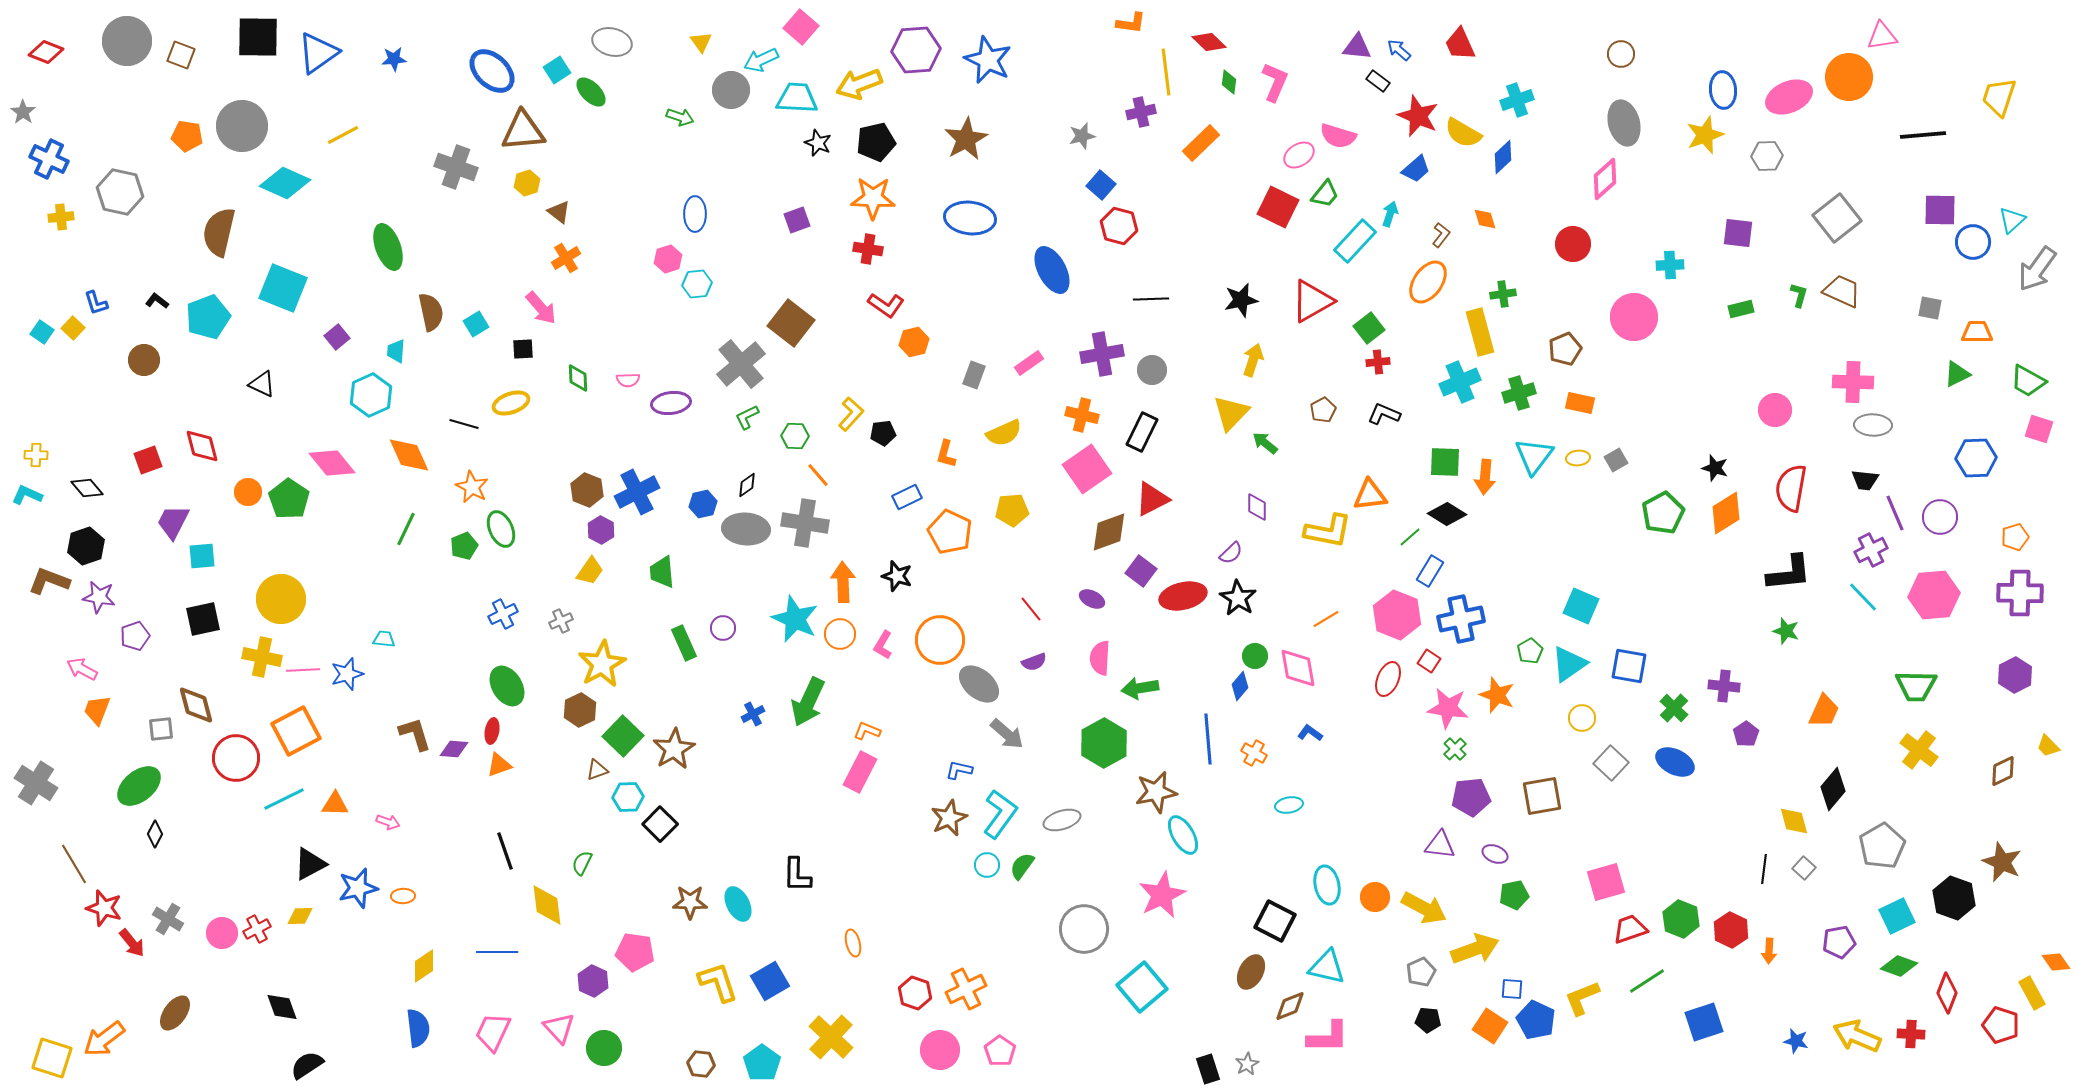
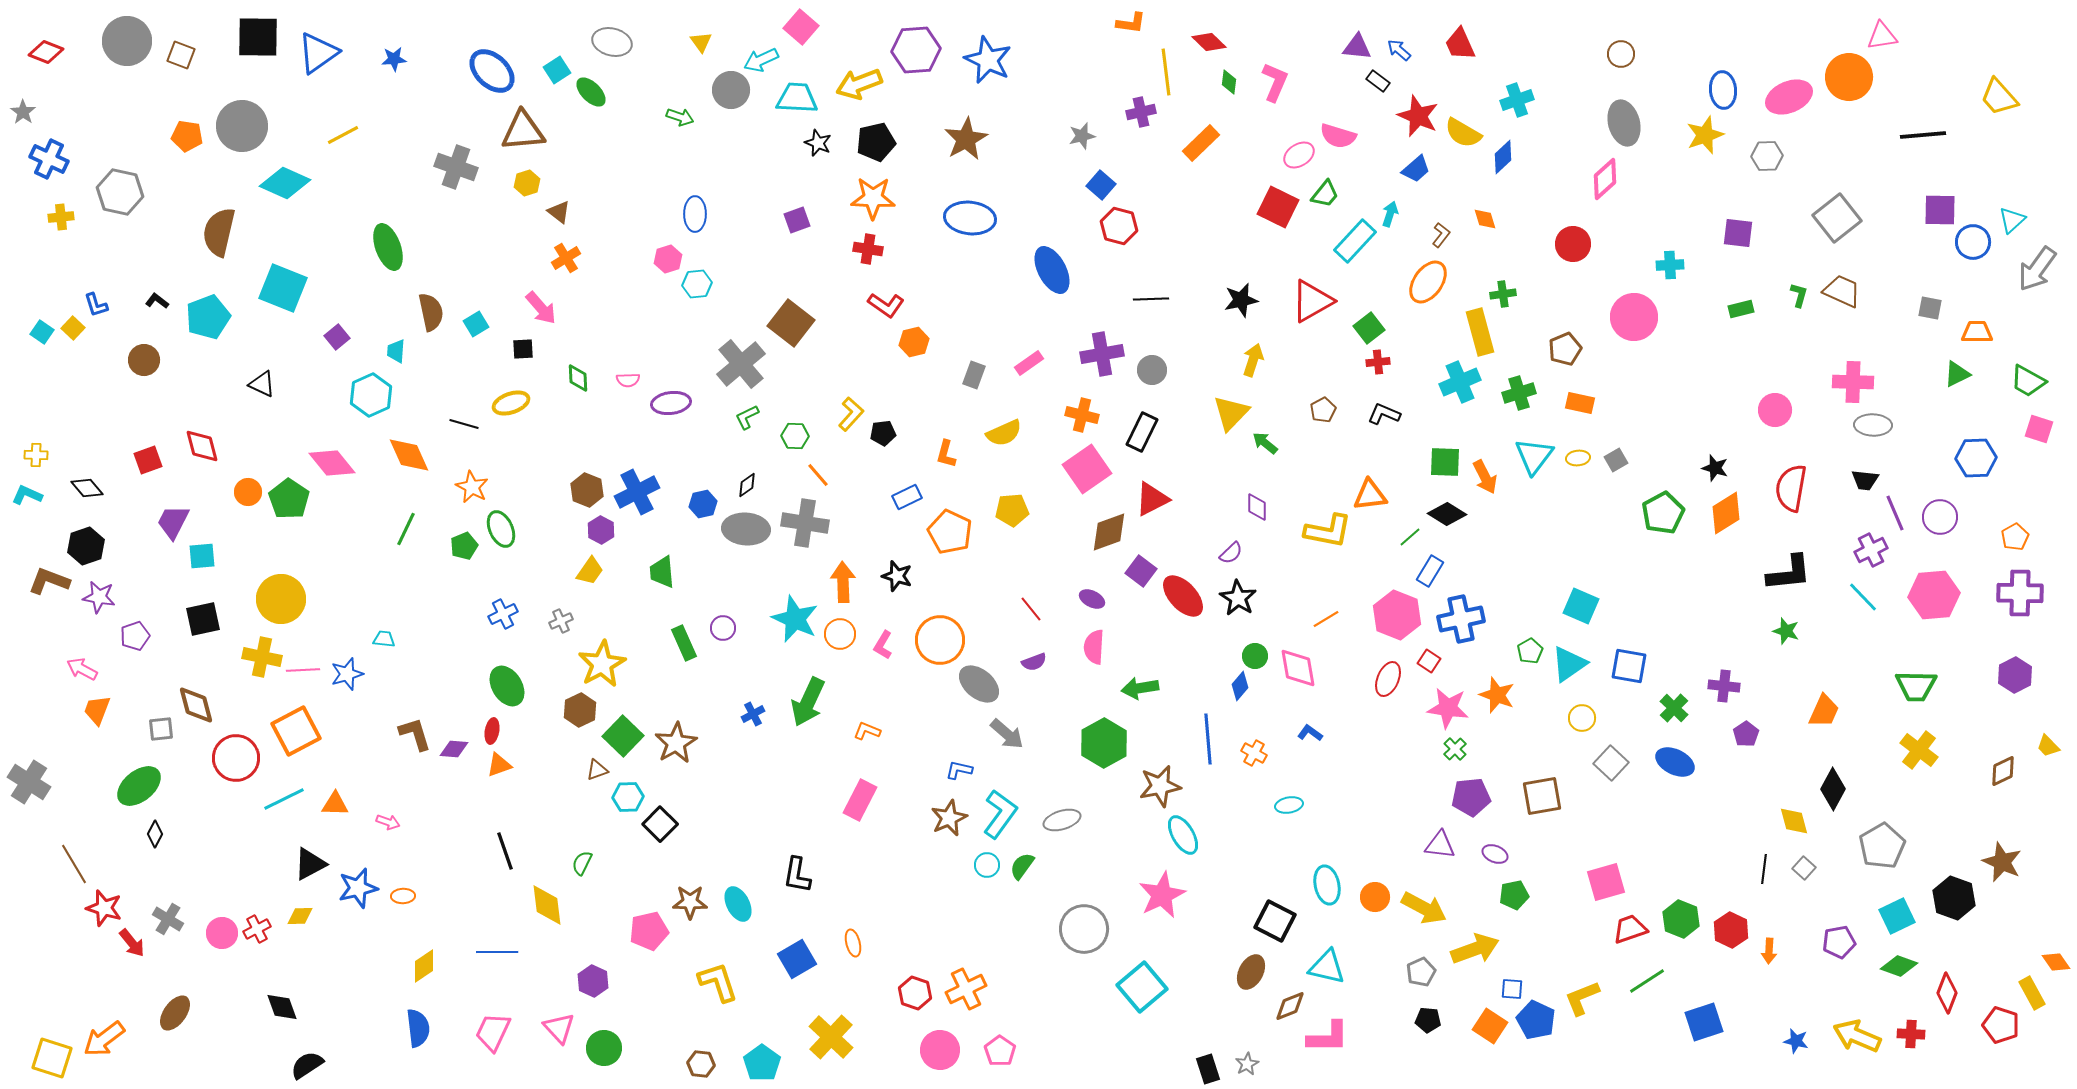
yellow trapezoid at (1999, 97): rotated 60 degrees counterclockwise
blue L-shape at (96, 303): moved 2 px down
orange arrow at (1485, 477): rotated 32 degrees counterclockwise
orange pentagon at (2015, 537): rotated 12 degrees counterclockwise
red ellipse at (1183, 596): rotated 60 degrees clockwise
pink semicircle at (1100, 658): moved 6 px left, 11 px up
brown star at (674, 749): moved 2 px right, 6 px up
pink rectangle at (860, 772): moved 28 px down
gray cross at (36, 783): moved 7 px left, 1 px up
black diamond at (1833, 789): rotated 12 degrees counterclockwise
brown star at (1156, 792): moved 4 px right, 6 px up
black L-shape at (797, 875): rotated 9 degrees clockwise
pink pentagon at (635, 952): moved 14 px right, 21 px up; rotated 21 degrees counterclockwise
blue square at (770, 981): moved 27 px right, 22 px up
